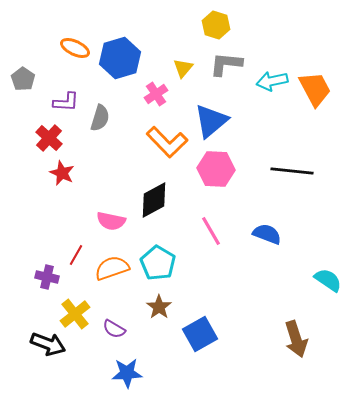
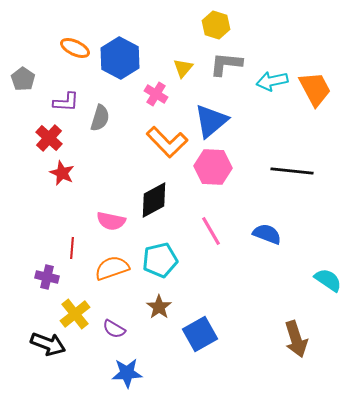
blue hexagon: rotated 15 degrees counterclockwise
pink cross: rotated 25 degrees counterclockwise
pink hexagon: moved 3 px left, 2 px up
red line: moved 4 px left, 7 px up; rotated 25 degrees counterclockwise
cyan pentagon: moved 2 px right, 3 px up; rotated 28 degrees clockwise
